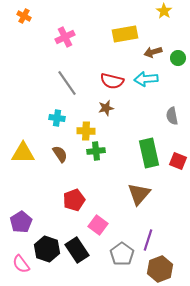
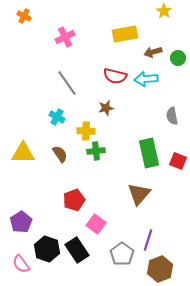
red semicircle: moved 3 px right, 5 px up
cyan cross: moved 1 px up; rotated 21 degrees clockwise
pink square: moved 2 px left, 1 px up
